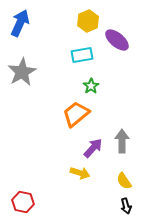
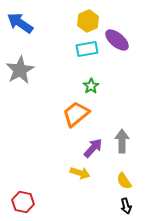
blue arrow: rotated 80 degrees counterclockwise
cyan rectangle: moved 5 px right, 6 px up
gray star: moved 2 px left, 2 px up
